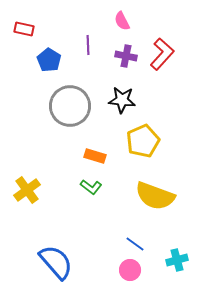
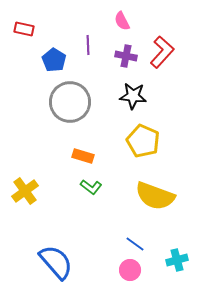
red L-shape: moved 2 px up
blue pentagon: moved 5 px right
black star: moved 11 px right, 4 px up
gray circle: moved 4 px up
yellow pentagon: rotated 24 degrees counterclockwise
orange rectangle: moved 12 px left
yellow cross: moved 2 px left, 1 px down
